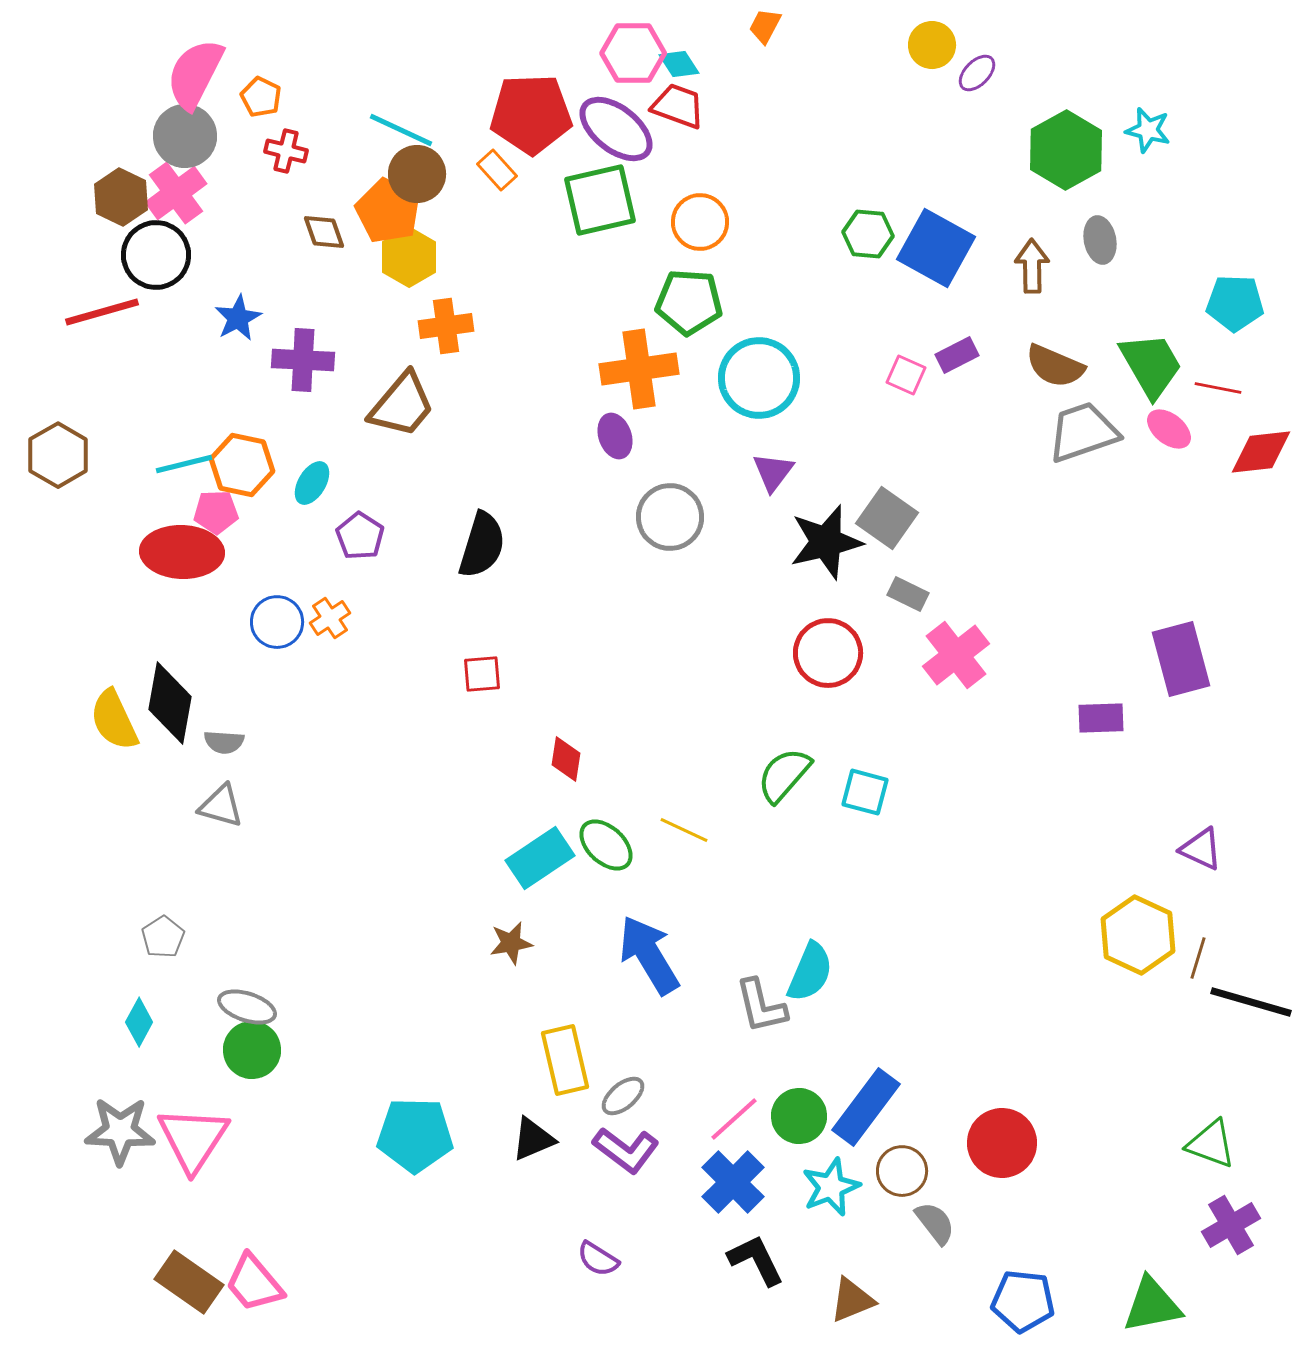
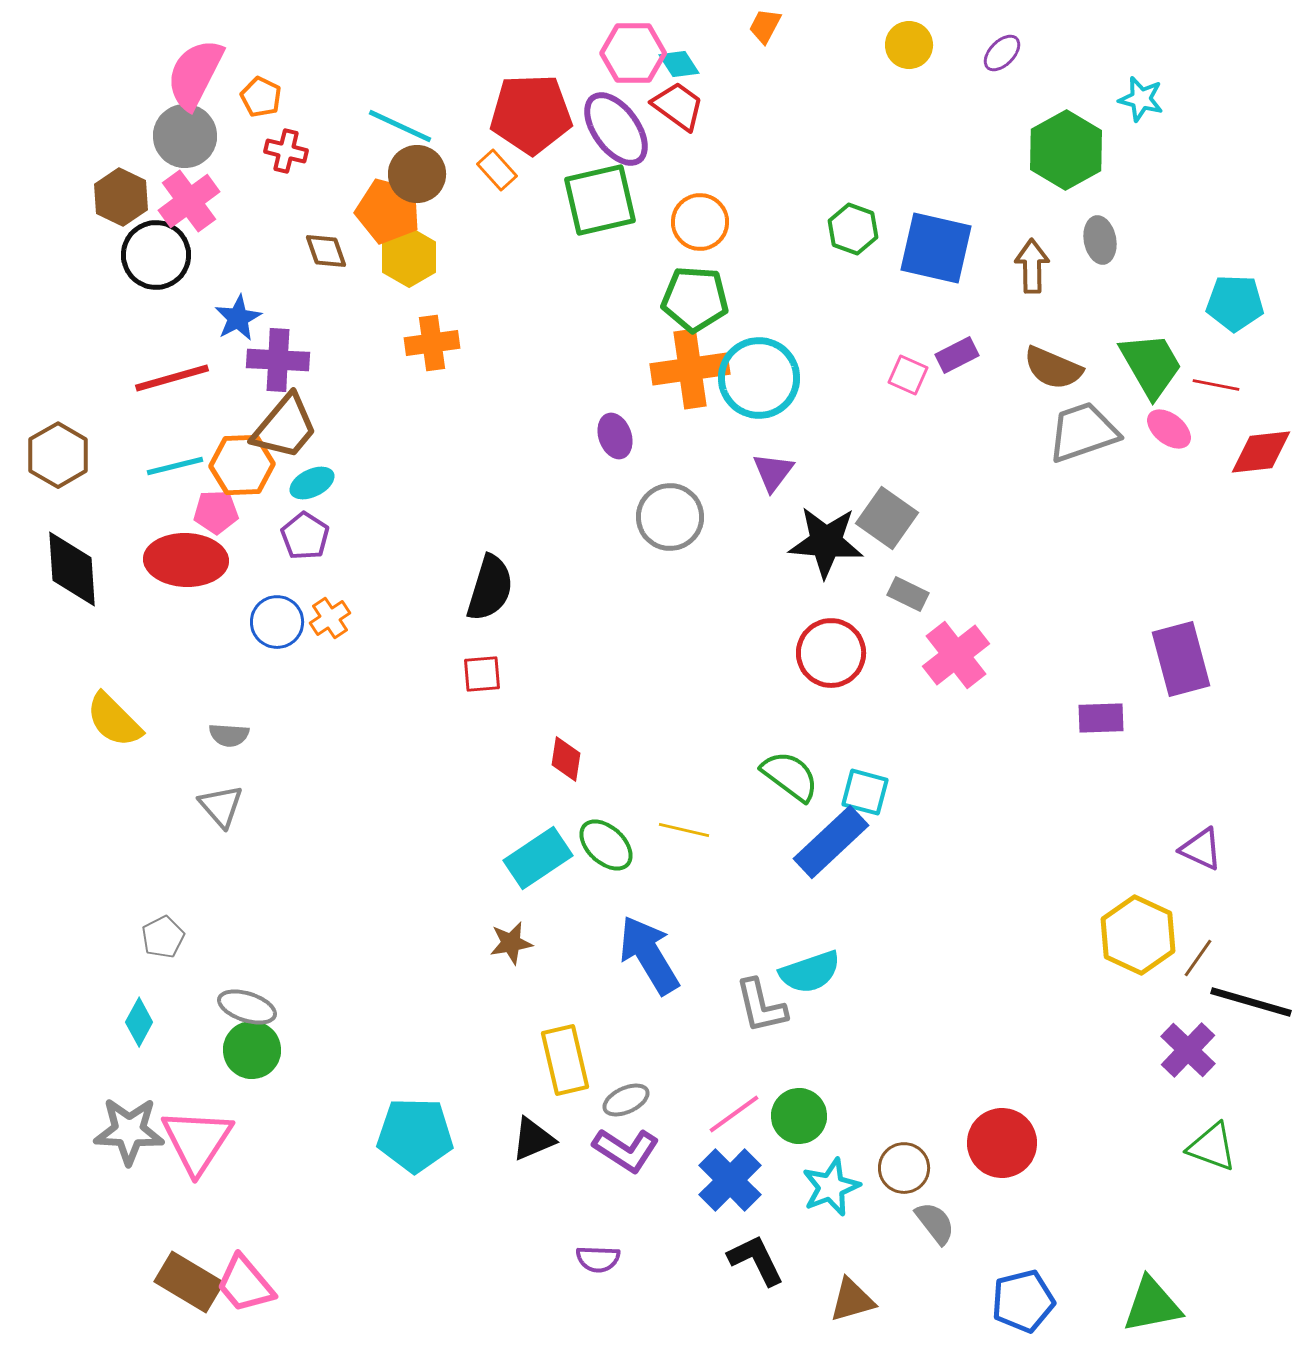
yellow circle at (932, 45): moved 23 px left
purple ellipse at (977, 73): moved 25 px right, 20 px up
red trapezoid at (678, 106): rotated 16 degrees clockwise
purple ellipse at (616, 129): rotated 16 degrees clockwise
cyan line at (401, 130): moved 1 px left, 4 px up
cyan star at (1148, 130): moved 7 px left, 31 px up
pink cross at (176, 193): moved 13 px right, 8 px down
orange pentagon at (388, 211): rotated 12 degrees counterclockwise
brown diamond at (324, 232): moved 2 px right, 19 px down
green hexagon at (868, 234): moved 15 px left, 5 px up; rotated 15 degrees clockwise
blue square at (936, 248): rotated 16 degrees counterclockwise
green pentagon at (689, 302): moved 6 px right, 3 px up
red line at (102, 312): moved 70 px right, 66 px down
orange cross at (446, 326): moved 14 px left, 17 px down
purple cross at (303, 360): moved 25 px left
brown semicircle at (1055, 366): moved 2 px left, 2 px down
orange cross at (639, 369): moved 51 px right
pink square at (906, 375): moved 2 px right
red line at (1218, 388): moved 2 px left, 3 px up
brown trapezoid at (402, 405): moved 117 px left, 22 px down
cyan line at (184, 464): moved 9 px left, 2 px down
orange hexagon at (242, 465): rotated 14 degrees counterclockwise
cyan ellipse at (312, 483): rotated 33 degrees clockwise
purple pentagon at (360, 536): moved 55 px left
black star at (826, 542): rotated 18 degrees clockwise
black semicircle at (482, 545): moved 8 px right, 43 px down
red ellipse at (182, 552): moved 4 px right, 8 px down
red circle at (828, 653): moved 3 px right
black diamond at (170, 703): moved 98 px left, 134 px up; rotated 14 degrees counterclockwise
yellow semicircle at (114, 720): rotated 20 degrees counterclockwise
gray semicircle at (224, 742): moved 5 px right, 7 px up
green semicircle at (784, 775): moved 6 px right, 1 px down; rotated 86 degrees clockwise
gray triangle at (221, 806): rotated 33 degrees clockwise
yellow line at (684, 830): rotated 12 degrees counterclockwise
cyan rectangle at (540, 858): moved 2 px left
gray pentagon at (163, 937): rotated 6 degrees clockwise
brown line at (1198, 958): rotated 18 degrees clockwise
cyan semicircle at (810, 972): rotated 48 degrees clockwise
gray ellipse at (623, 1096): moved 3 px right, 4 px down; rotated 15 degrees clockwise
blue rectangle at (866, 1107): moved 35 px left, 265 px up; rotated 10 degrees clockwise
pink line at (734, 1119): moved 5 px up; rotated 6 degrees clockwise
gray star at (120, 1131): moved 9 px right
pink triangle at (193, 1139): moved 4 px right, 2 px down
green triangle at (1211, 1144): moved 1 px right, 3 px down
purple L-shape at (626, 1150): rotated 4 degrees counterclockwise
brown circle at (902, 1171): moved 2 px right, 3 px up
blue cross at (733, 1182): moved 3 px left, 2 px up
purple cross at (1231, 1225): moved 43 px left, 175 px up; rotated 16 degrees counterclockwise
purple semicircle at (598, 1259): rotated 30 degrees counterclockwise
brown rectangle at (189, 1282): rotated 4 degrees counterclockwise
pink trapezoid at (254, 1283): moved 9 px left, 1 px down
brown triangle at (852, 1300): rotated 6 degrees clockwise
blue pentagon at (1023, 1301): rotated 20 degrees counterclockwise
